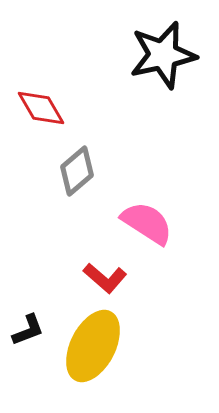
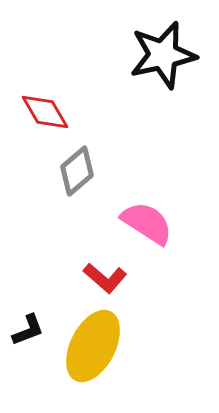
red diamond: moved 4 px right, 4 px down
